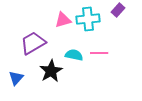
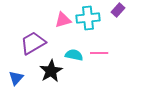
cyan cross: moved 1 px up
